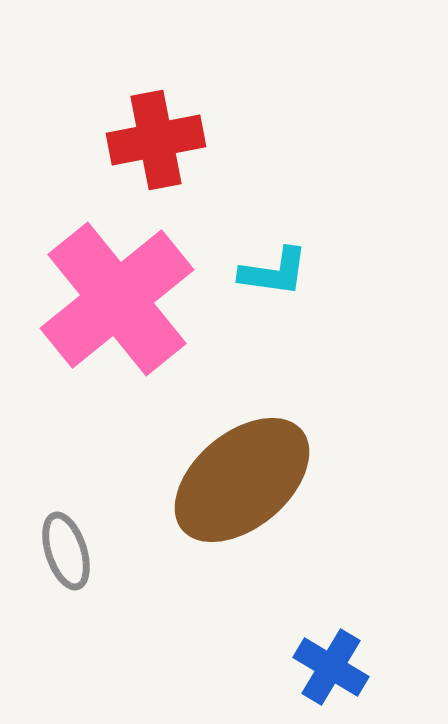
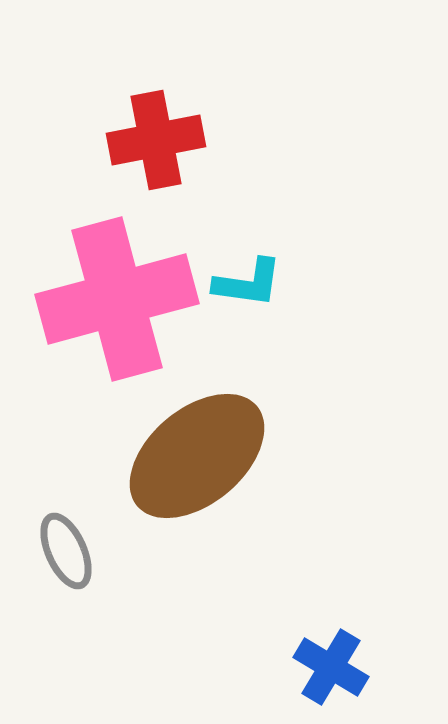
cyan L-shape: moved 26 px left, 11 px down
pink cross: rotated 24 degrees clockwise
brown ellipse: moved 45 px left, 24 px up
gray ellipse: rotated 6 degrees counterclockwise
